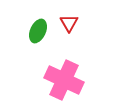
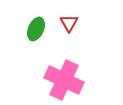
green ellipse: moved 2 px left, 2 px up
